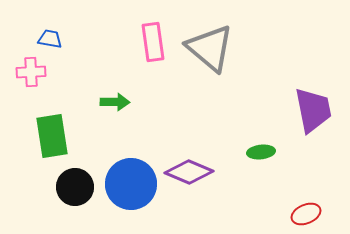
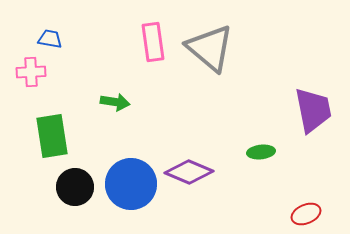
green arrow: rotated 8 degrees clockwise
